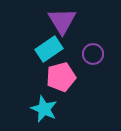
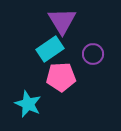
cyan rectangle: moved 1 px right
pink pentagon: rotated 12 degrees clockwise
cyan star: moved 16 px left, 5 px up
